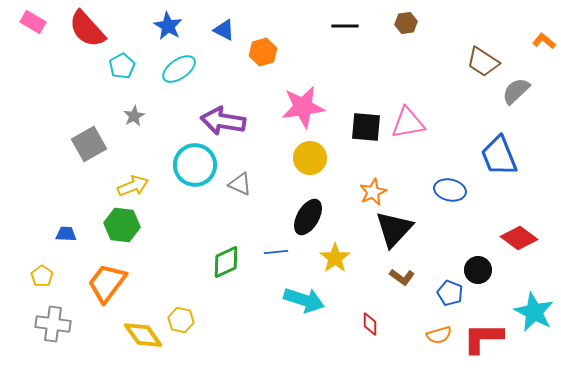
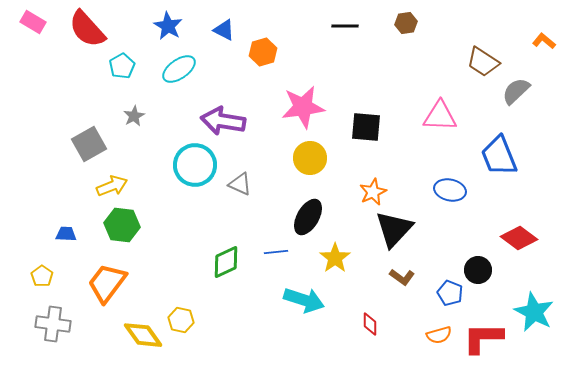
pink triangle at (408, 123): moved 32 px right, 7 px up; rotated 12 degrees clockwise
yellow arrow at (133, 186): moved 21 px left
